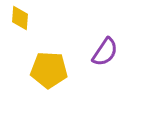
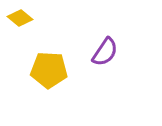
yellow diamond: rotated 55 degrees counterclockwise
